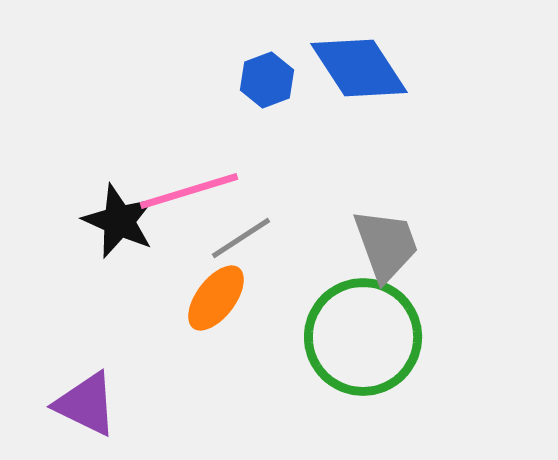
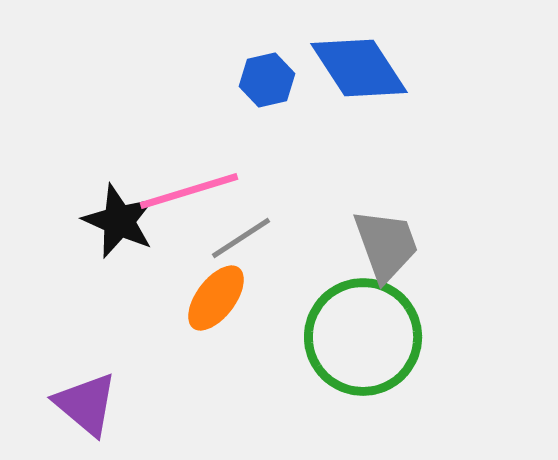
blue hexagon: rotated 8 degrees clockwise
purple triangle: rotated 14 degrees clockwise
